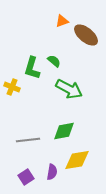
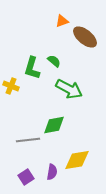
brown ellipse: moved 1 px left, 2 px down
yellow cross: moved 1 px left, 1 px up
green diamond: moved 10 px left, 6 px up
